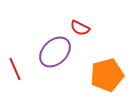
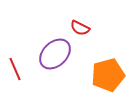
purple ellipse: moved 2 px down
orange pentagon: moved 1 px right
